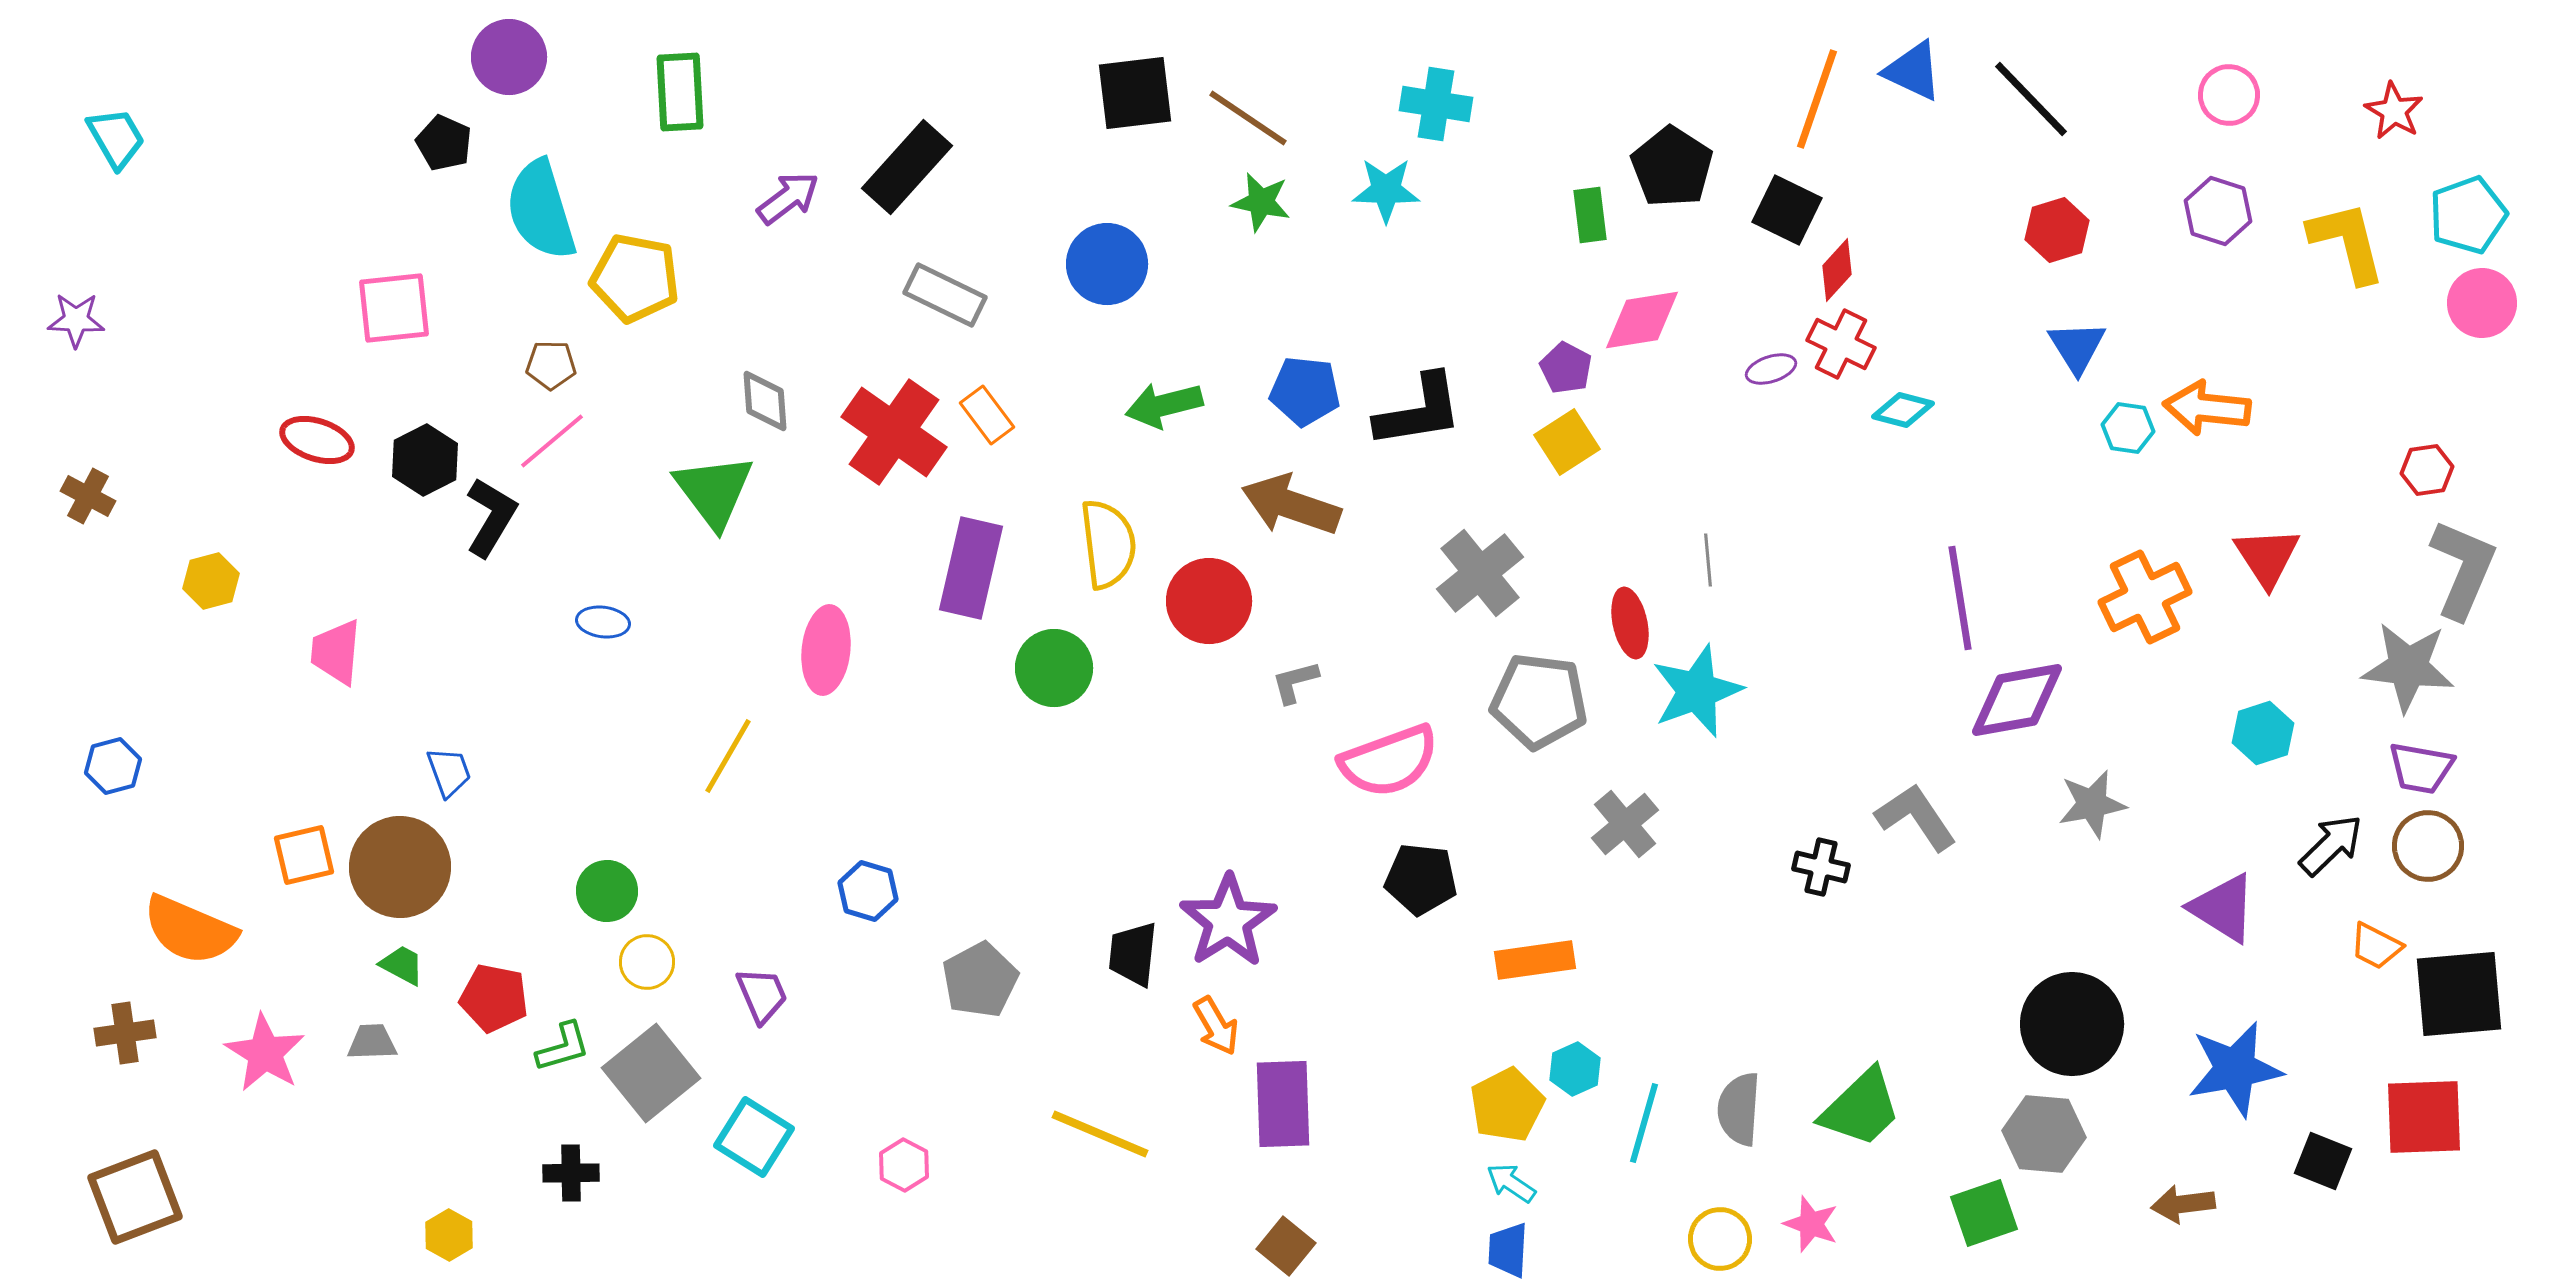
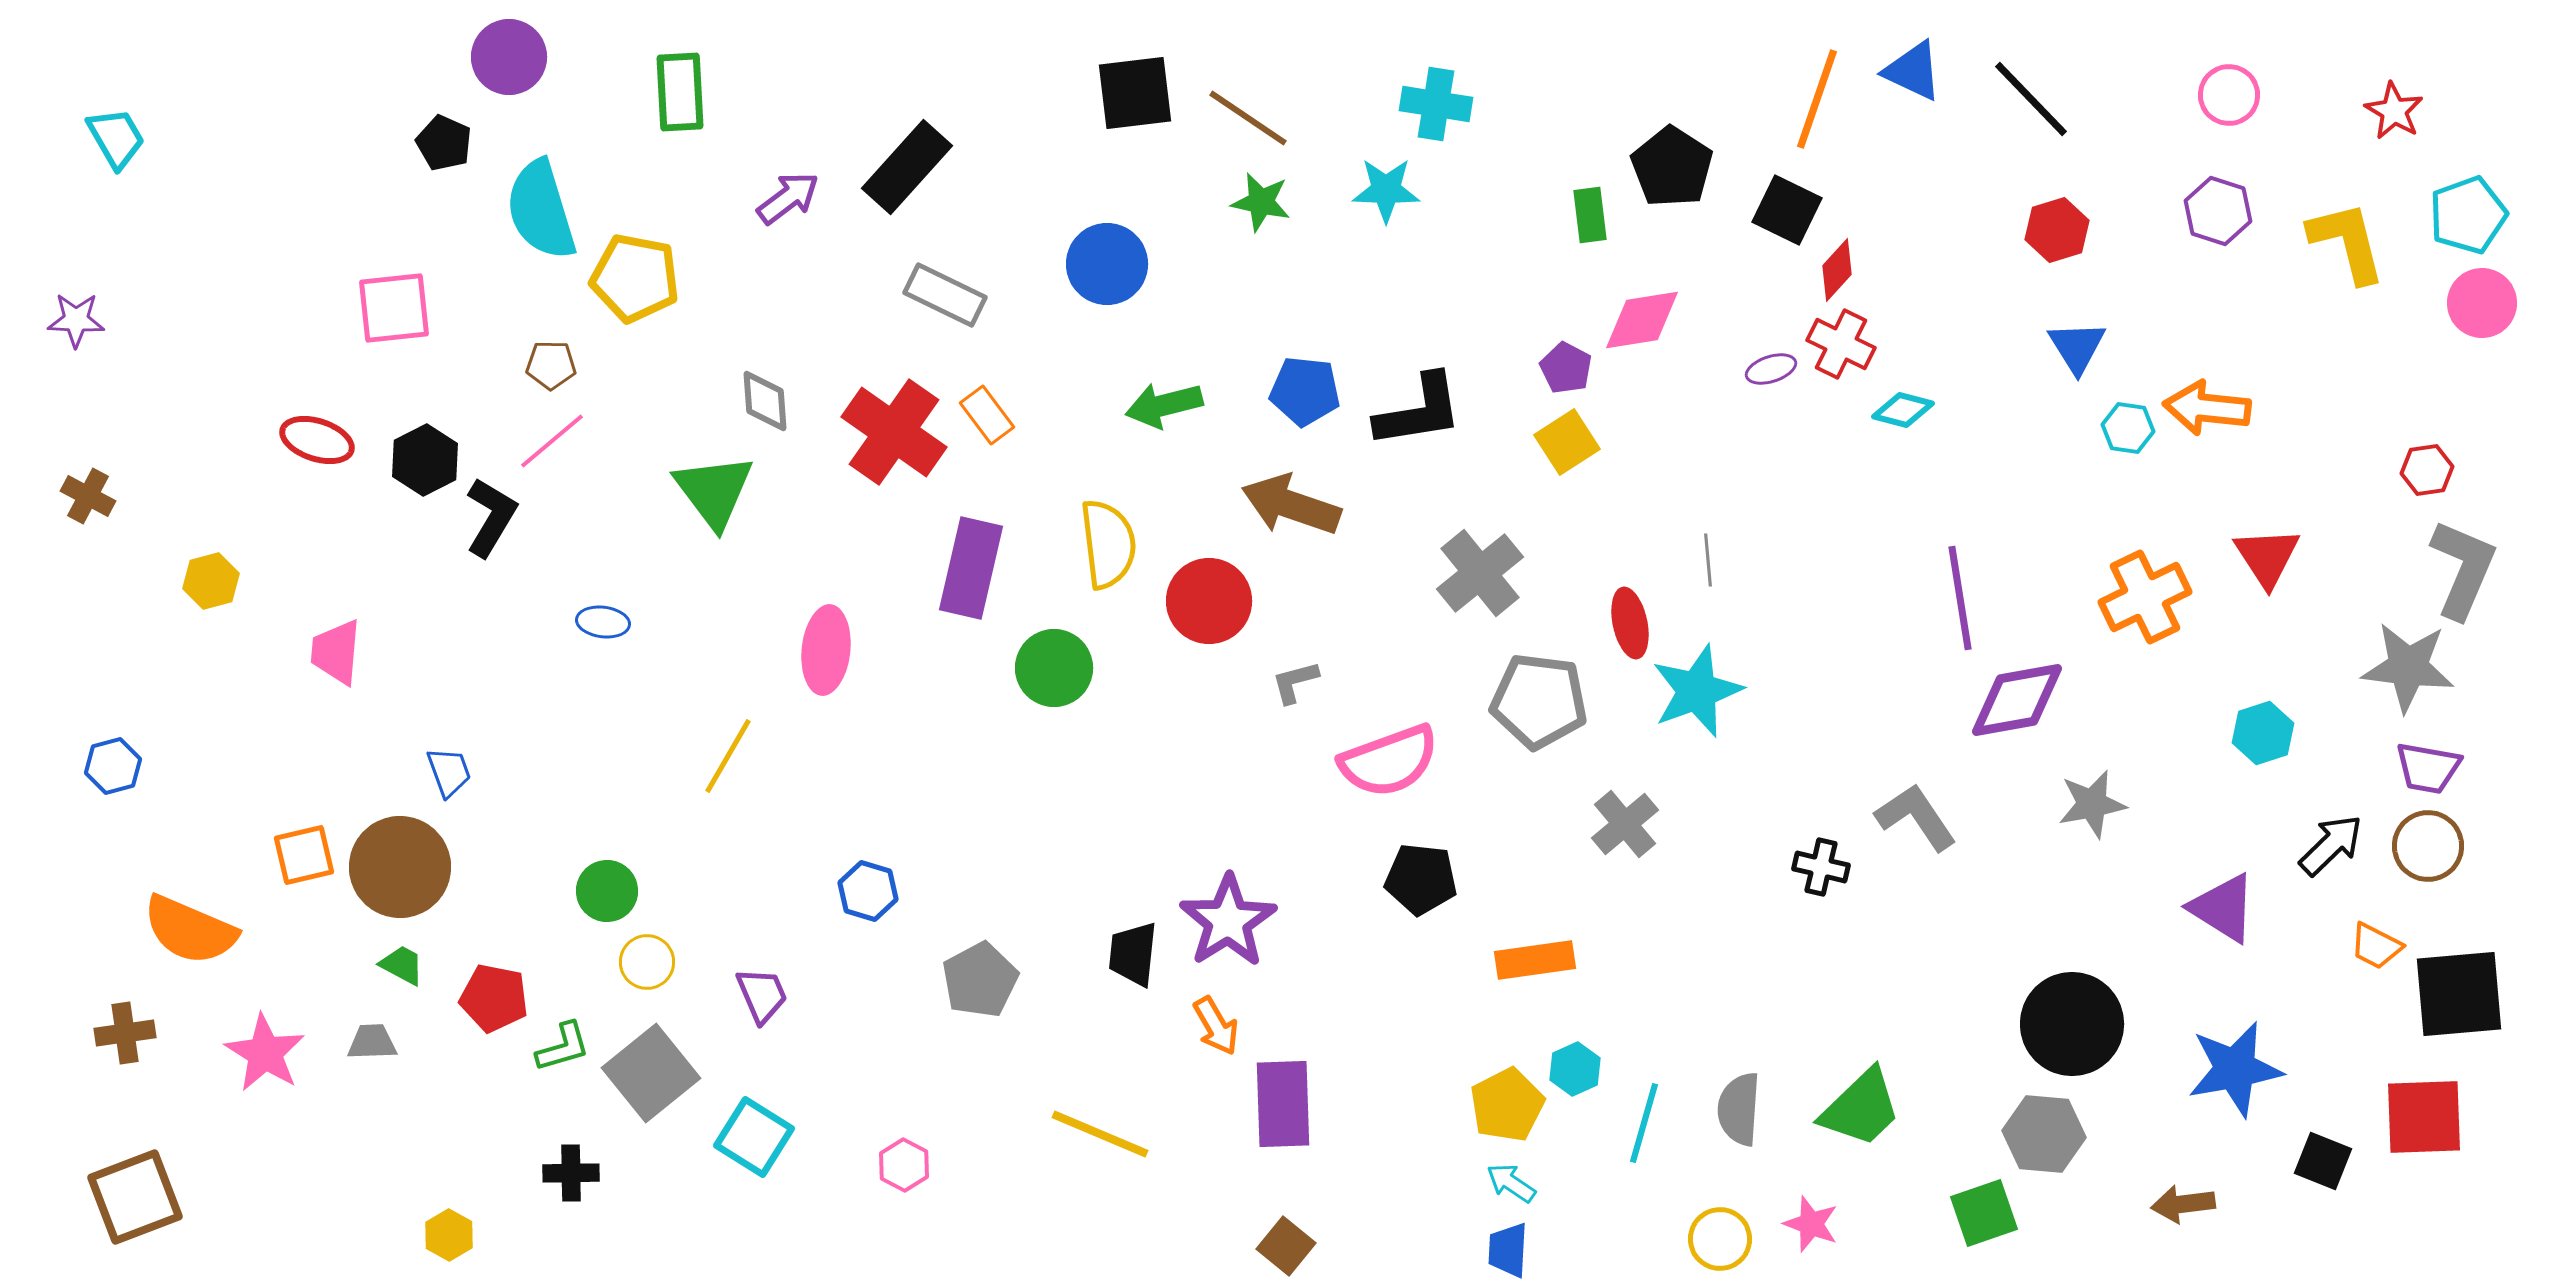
purple trapezoid at (2421, 768): moved 7 px right
